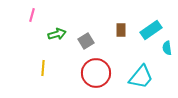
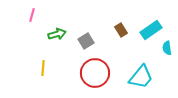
brown rectangle: rotated 32 degrees counterclockwise
red circle: moved 1 px left
